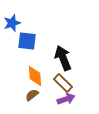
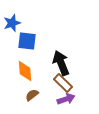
black arrow: moved 2 px left, 5 px down
orange diamond: moved 10 px left, 5 px up
